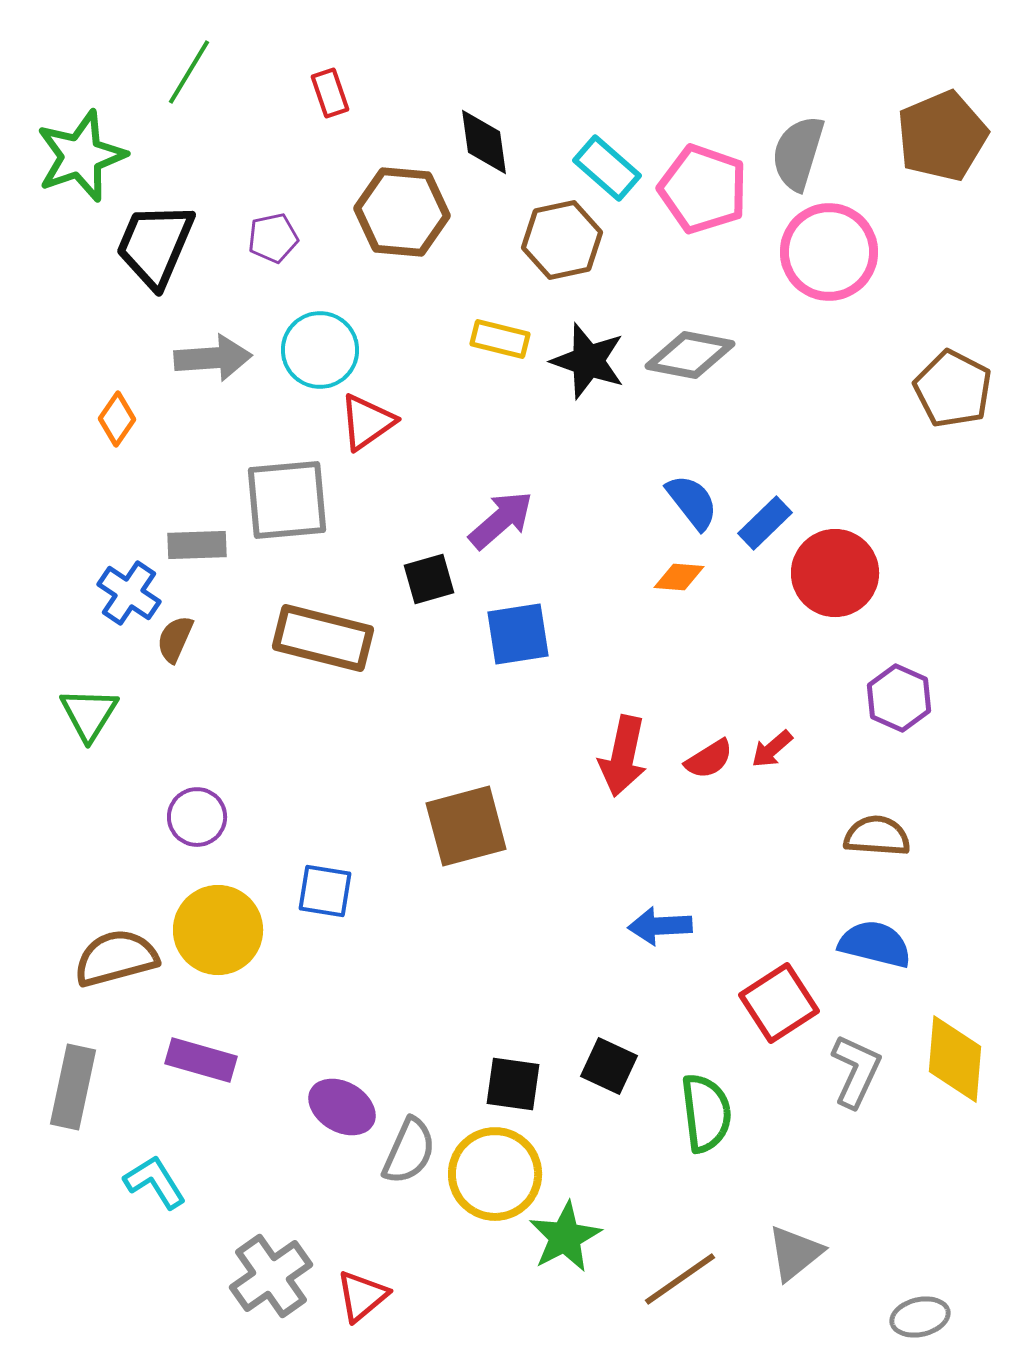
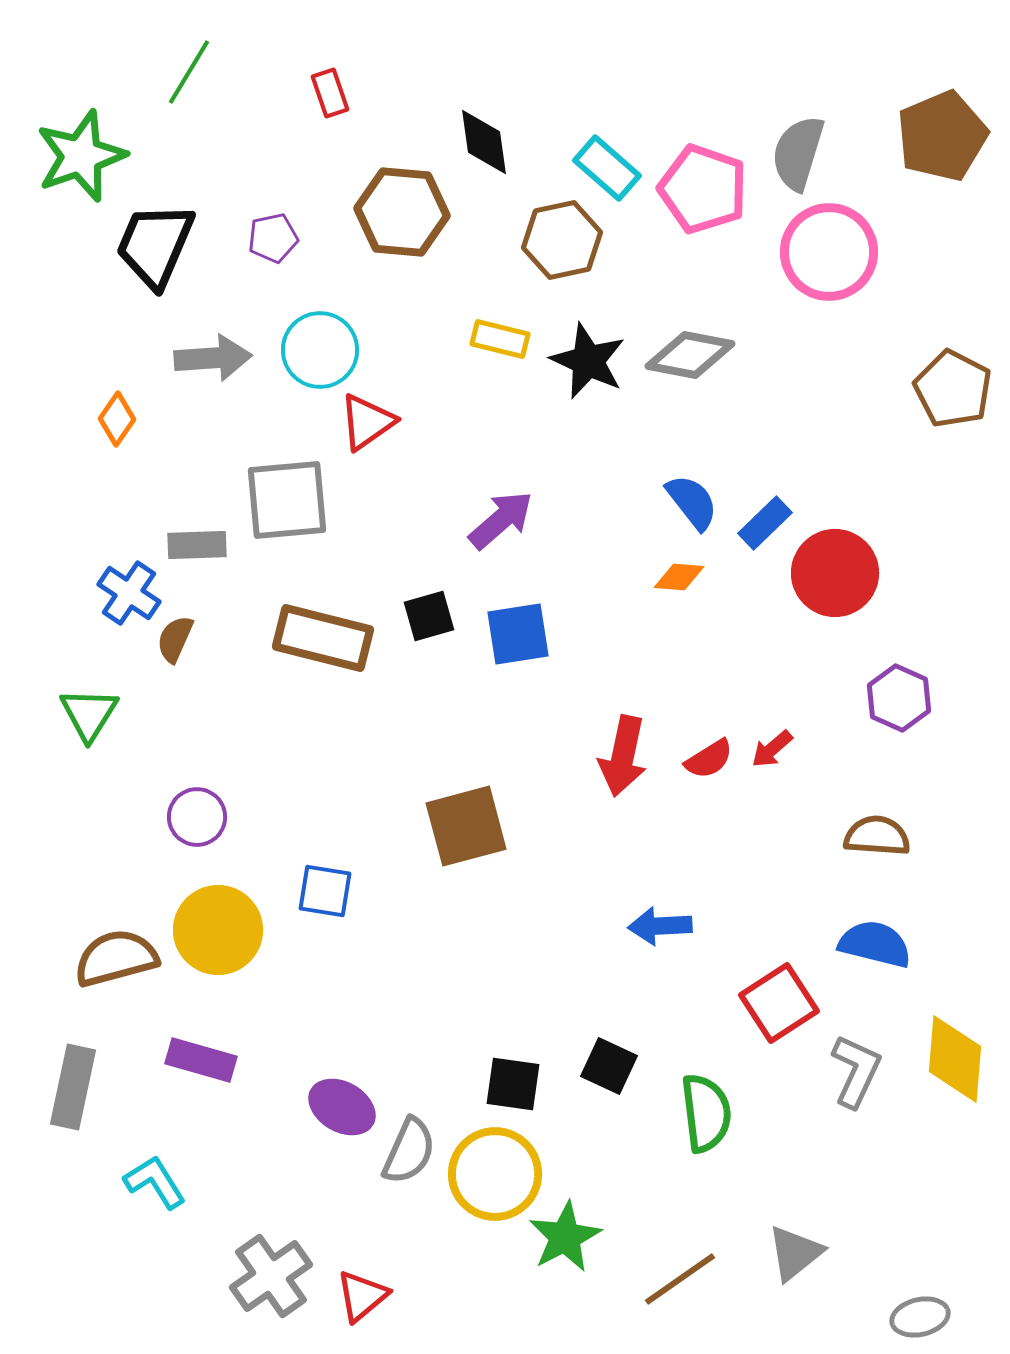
black star at (588, 361): rotated 6 degrees clockwise
black square at (429, 579): moved 37 px down
